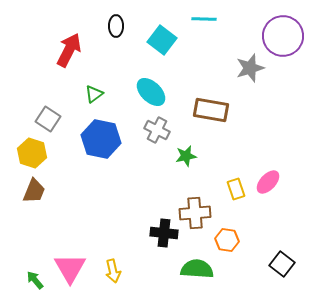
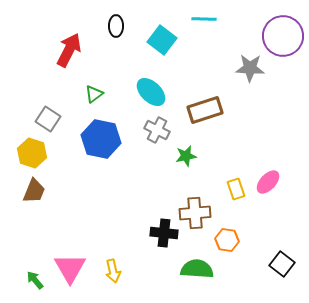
gray star: rotated 20 degrees clockwise
brown rectangle: moved 6 px left; rotated 28 degrees counterclockwise
